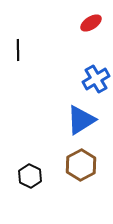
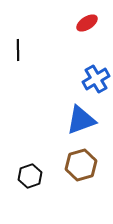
red ellipse: moved 4 px left
blue triangle: rotated 12 degrees clockwise
brown hexagon: rotated 12 degrees clockwise
black hexagon: rotated 15 degrees clockwise
